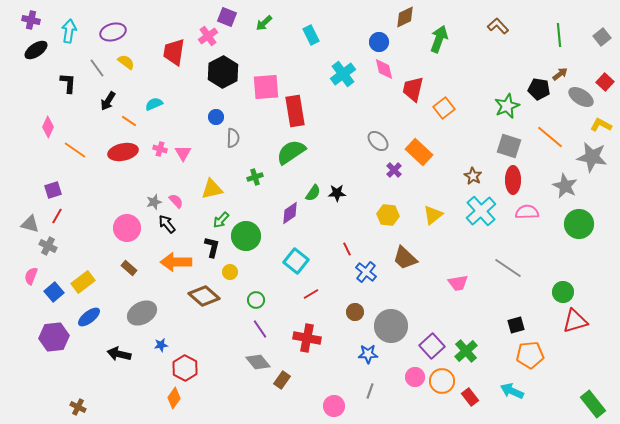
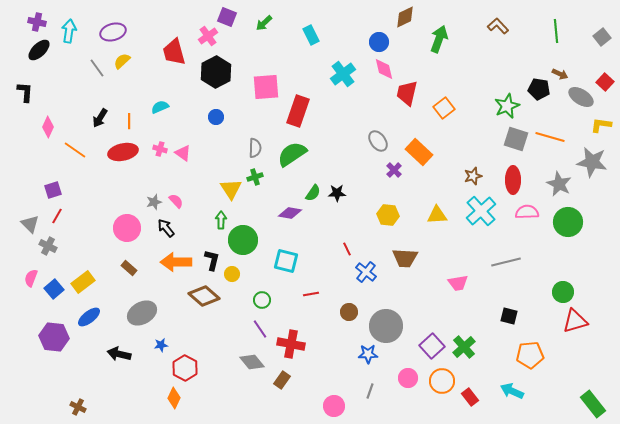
purple cross at (31, 20): moved 6 px right, 2 px down
green line at (559, 35): moved 3 px left, 4 px up
black ellipse at (36, 50): moved 3 px right; rotated 10 degrees counterclockwise
red trapezoid at (174, 52): rotated 24 degrees counterclockwise
yellow semicircle at (126, 62): moved 4 px left, 1 px up; rotated 78 degrees counterclockwise
black hexagon at (223, 72): moved 7 px left
brown arrow at (560, 74): rotated 63 degrees clockwise
black L-shape at (68, 83): moved 43 px left, 9 px down
red trapezoid at (413, 89): moved 6 px left, 4 px down
black arrow at (108, 101): moved 8 px left, 17 px down
cyan semicircle at (154, 104): moved 6 px right, 3 px down
red rectangle at (295, 111): moved 3 px right; rotated 28 degrees clockwise
orange line at (129, 121): rotated 56 degrees clockwise
yellow L-shape at (601, 125): rotated 20 degrees counterclockwise
orange line at (550, 137): rotated 24 degrees counterclockwise
gray semicircle at (233, 138): moved 22 px right, 10 px down
gray ellipse at (378, 141): rotated 10 degrees clockwise
gray square at (509, 146): moved 7 px right, 7 px up
green semicircle at (291, 152): moved 1 px right, 2 px down
pink triangle at (183, 153): rotated 24 degrees counterclockwise
gray star at (592, 157): moved 5 px down
brown star at (473, 176): rotated 24 degrees clockwise
gray star at (565, 186): moved 6 px left, 2 px up
yellow triangle at (212, 189): moved 19 px right; rotated 50 degrees counterclockwise
purple diamond at (290, 213): rotated 45 degrees clockwise
yellow triangle at (433, 215): moved 4 px right; rotated 35 degrees clockwise
green arrow at (221, 220): rotated 138 degrees clockwise
gray triangle at (30, 224): rotated 30 degrees clockwise
black arrow at (167, 224): moved 1 px left, 4 px down
green circle at (579, 224): moved 11 px left, 2 px up
green circle at (246, 236): moved 3 px left, 4 px down
black L-shape at (212, 247): moved 13 px down
brown trapezoid at (405, 258): rotated 40 degrees counterclockwise
cyan square at (296, 261): moved 10 px left; rotated 25 degrees counterclockwise
gray line at (508, 268): moved 2 px left, 6 px up; rotated 48 degrees counterclockwise
yellow circle at (230, 272): moved 2 px right, 2 px down
pink semicircle at (31, 276): moved 2 px down
blue square at (54, 292): moved 3 px up
red line at (311, 294): rotated 21 degrees clockwise
green circle at (256, 300): moved 6 px right
brown circle at (355, 312): moved 6 px left
black square at (516, 325): moved 7 px left, 9 px up; rotated 30 degrees clockwise
gray circle at (391, 326): moved 5 px left
purple hexagon at (54, 337): rotated 12 degrees clockwise
red cross at (307, 338): moved 16 px left, 6 px down
green cross at (466, 351): moved 2 px left, 4 px up
gray diamond at (258, 362): moved 6 px left
pink circle at (415, 377): moved 7 px left, 1 px down
orange diamond at (174, 398): rotated 10 degrees counterclockwise
